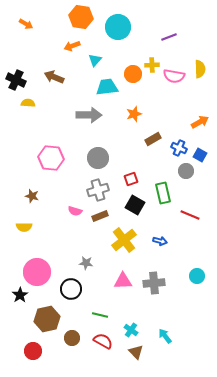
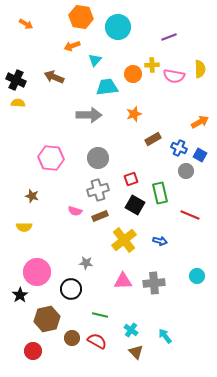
yellow semicircle at (28, 103): moved 10 px left
green rectangle at (163, 193): moved 3 px left
red semicircle at (103, 341): moved 6 px left
